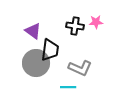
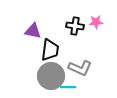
purple triangle: rotated 24 degrees counterclockwise
gray circle: moved 15 px right, 13 px down
